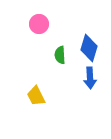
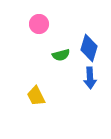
green semicircle: moved 1 px right; rotated 102 degrees counterclockwise
